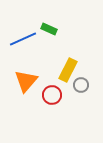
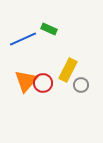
red circle: moved 9 px left, 12 px up
